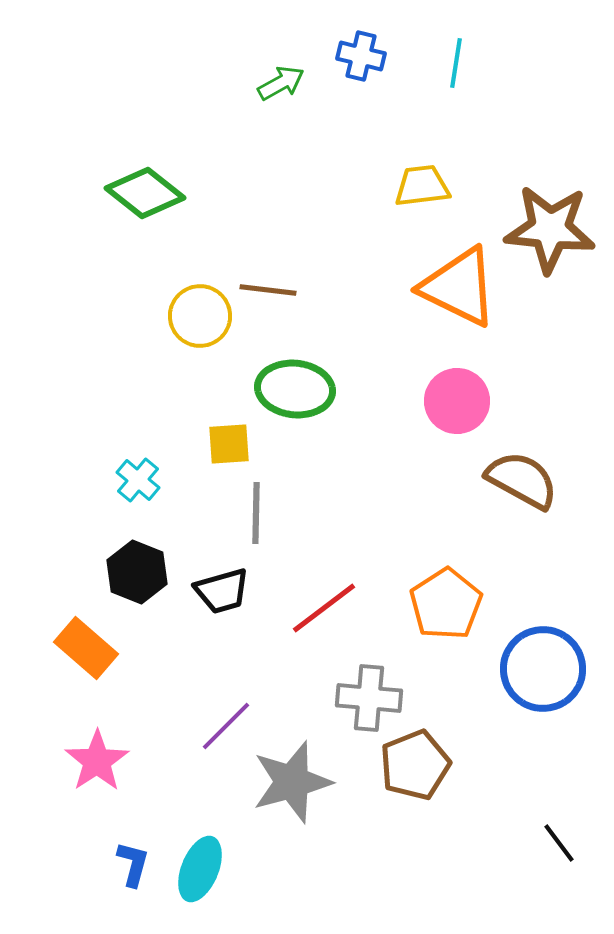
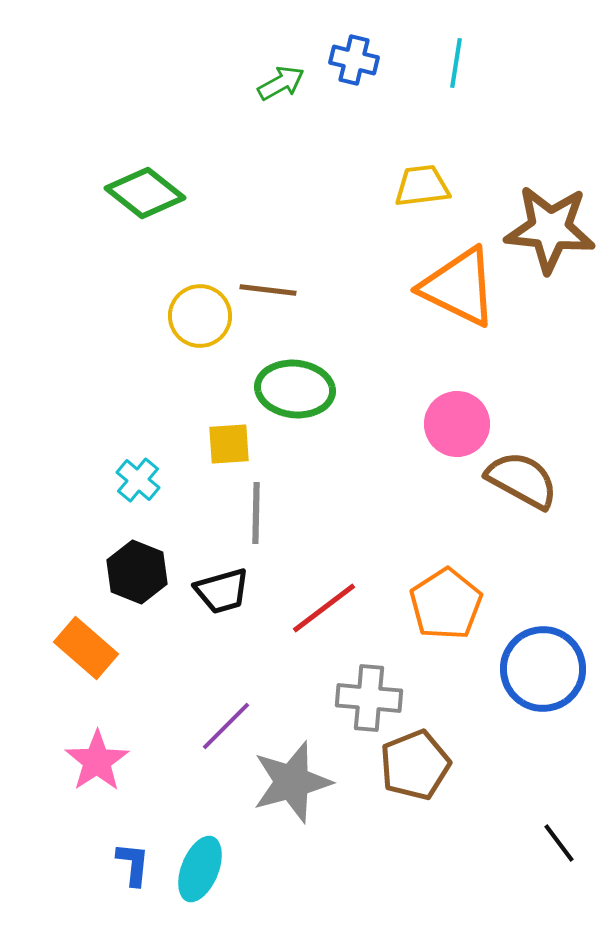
blue cross: moved 7 px left, 4 px down
pink circle: moved 23 px down
blue L-shape: rotated 9 degrees counterclockwise
